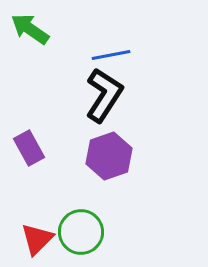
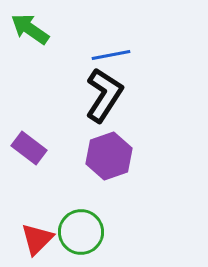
purple rectangle: rotated 24 degrees counterclockwise
